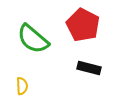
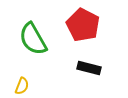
green semicircle: rotated 20 degrees clockwise
yellow semicircle: rotated 24 degrees clockwise
